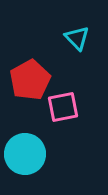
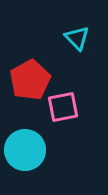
cyan circle: moved 4 px up
